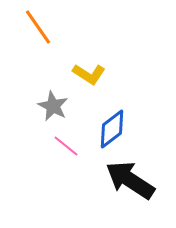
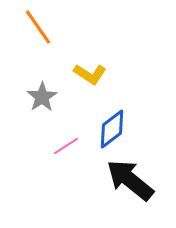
yellow L-shape: moved 1 px right
gray star: moved 11 px left, 9 px up; rotated 12 degrees clockwise
pink line: rotated 72 degrees counterclockwise
black arrow: rotated 6 degrees clockwise
